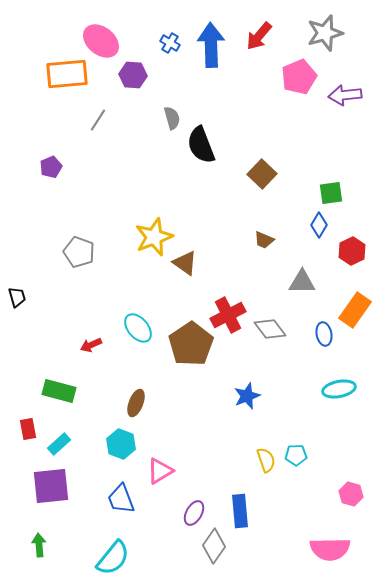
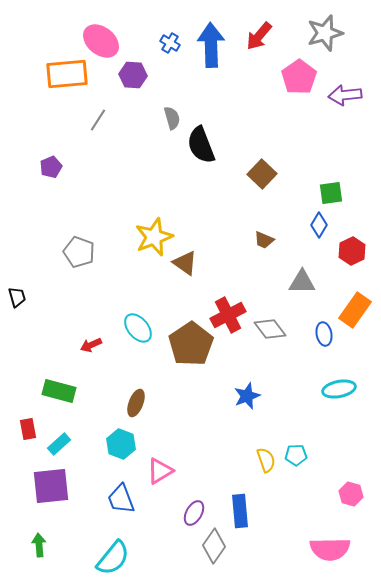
pink pentagon at (299, 77): rotated 12 degrees counterclockwise
